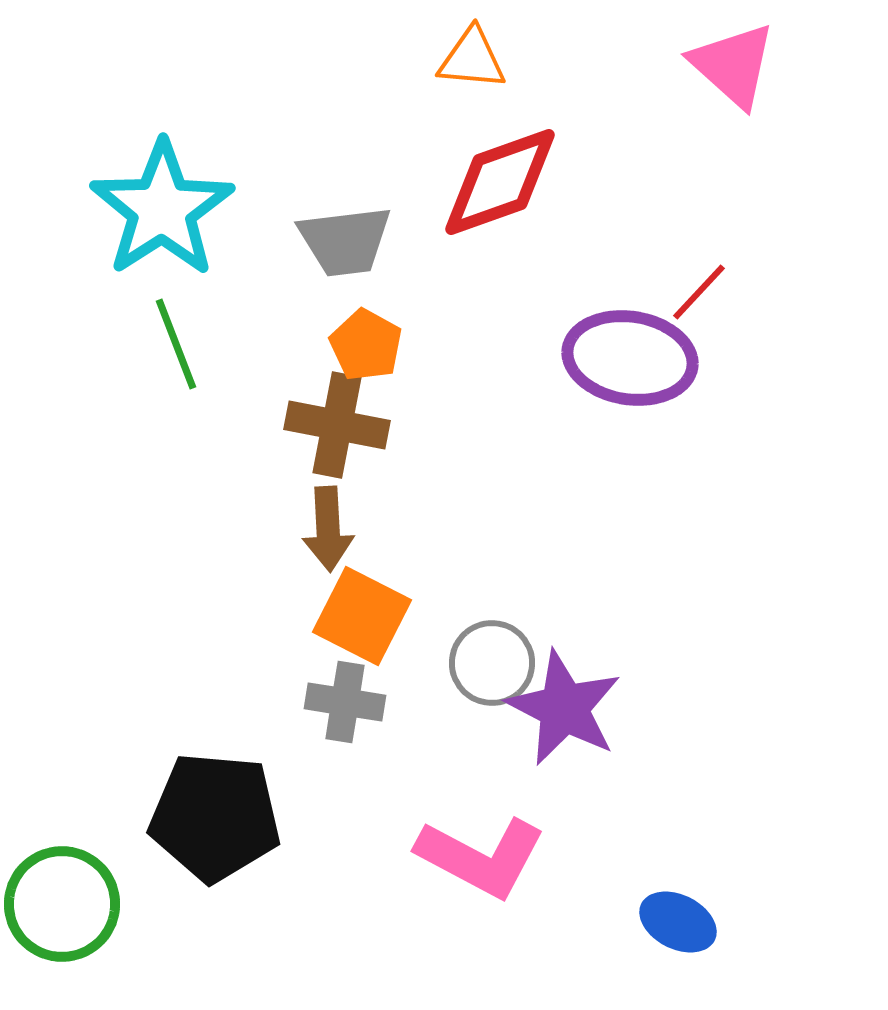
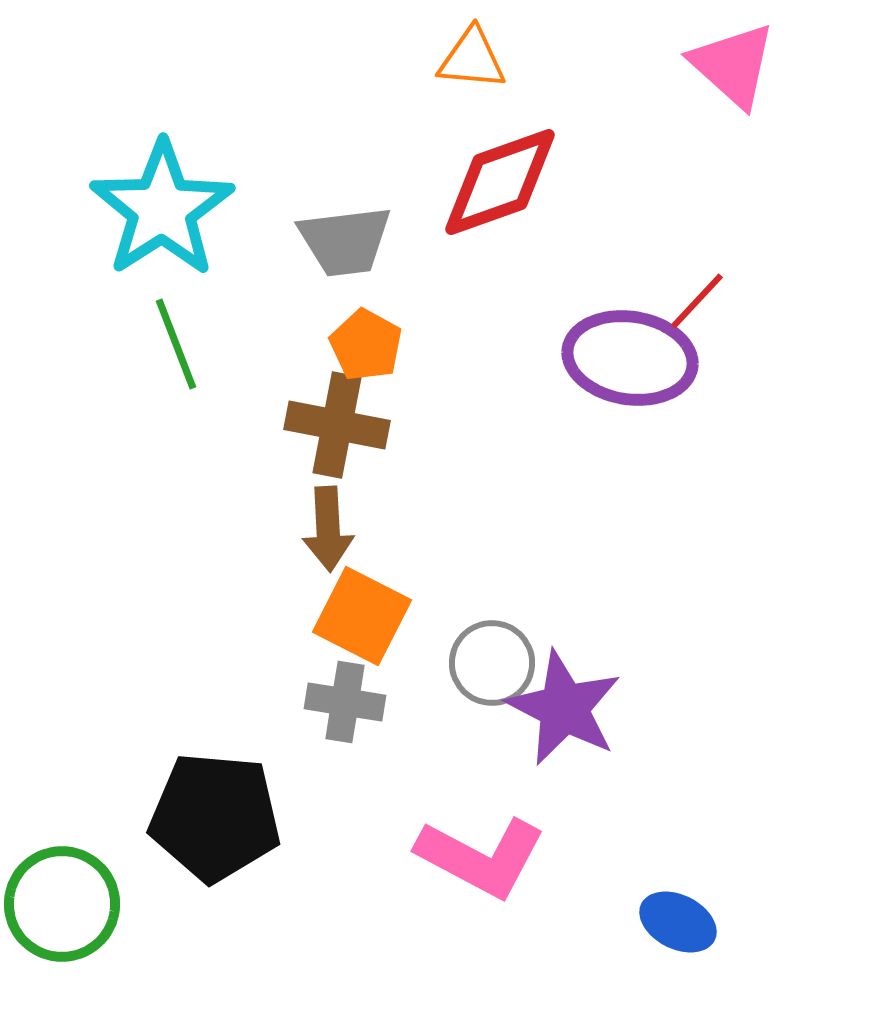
red line: moved 2 px left, 9 px down
